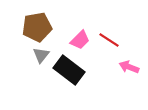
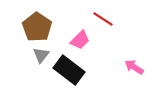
brown pentagon: rotated 28 degrees counterclockwise
red line: moved 6 px left, 21 px up
pink arrow: moved 5 px right; rotated 12 degrees clockwise
